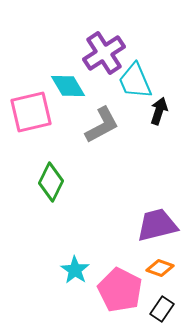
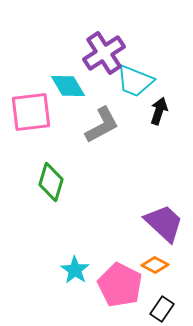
cyan trapezoid: rotated 45 degrees counterclockwise
pink square: rotated 6 degrees clockwise
green diamond: rotated 9 degrees counterclockwise
purple trapezoid: moved 7 px right, 2 px up; rotated 57 degrees clockwise
orange diamond: moved 5 px left, 3 px up; rotated 8 degrees clockwise
pink pentagon: moved 5 px up
